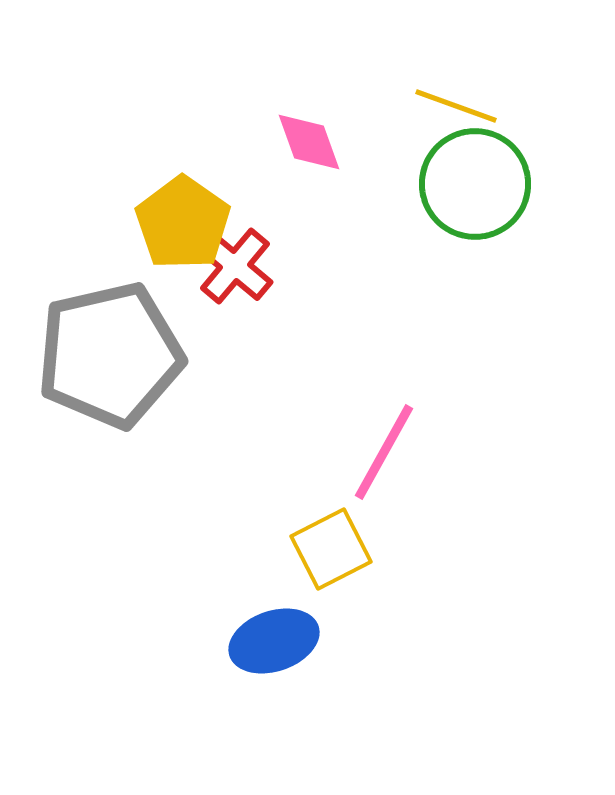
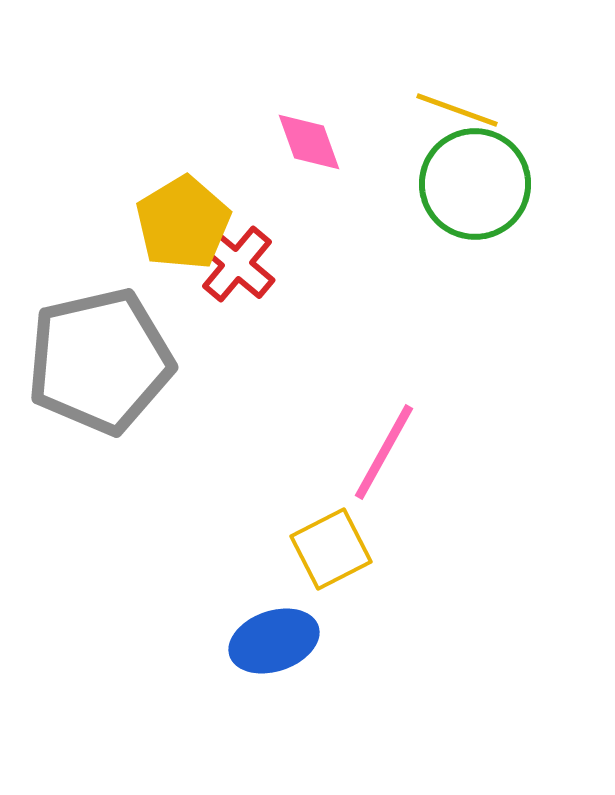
yellow line: moved 1 px right, 4 px down
yellow pentagon: rotated 6 degrees clockwise
red cross: moved 2 px right, 2 px up
gray pentagon: moved 10 px left, 6 px down
